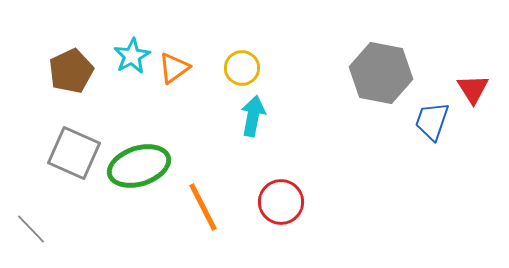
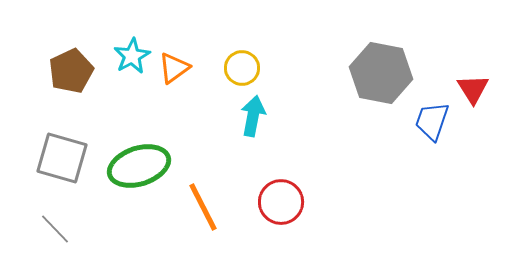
gray square: moved 12 px left, 5 px down; rotated 8 degrees counterclockwise
gray line: moved 24 px right
